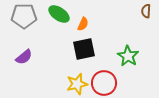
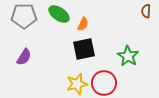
purple semicircle: rotated 18 degrees counterclockwise
